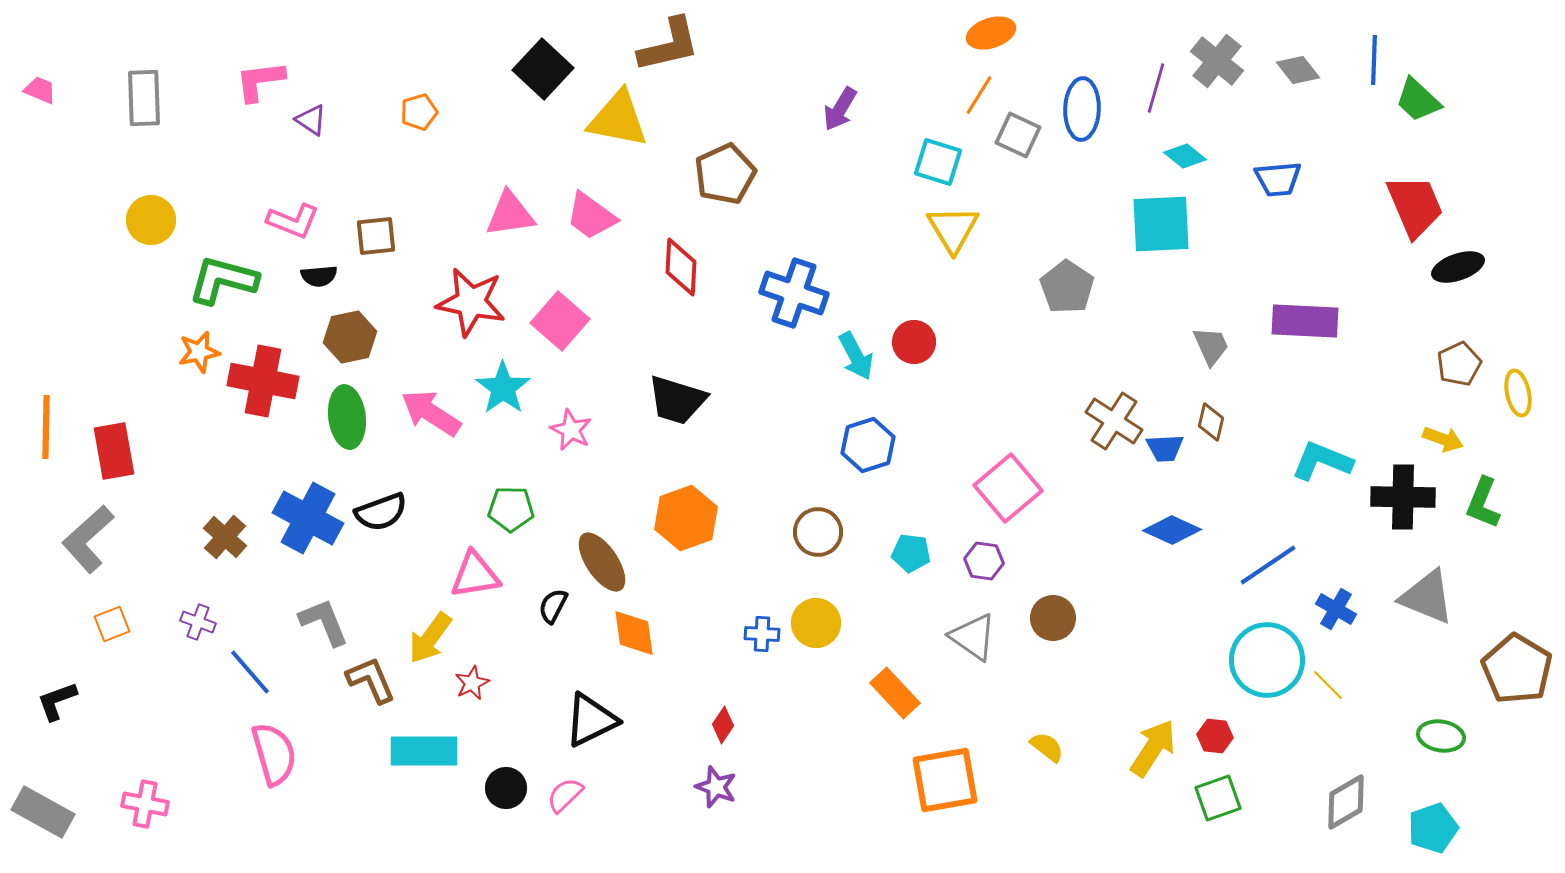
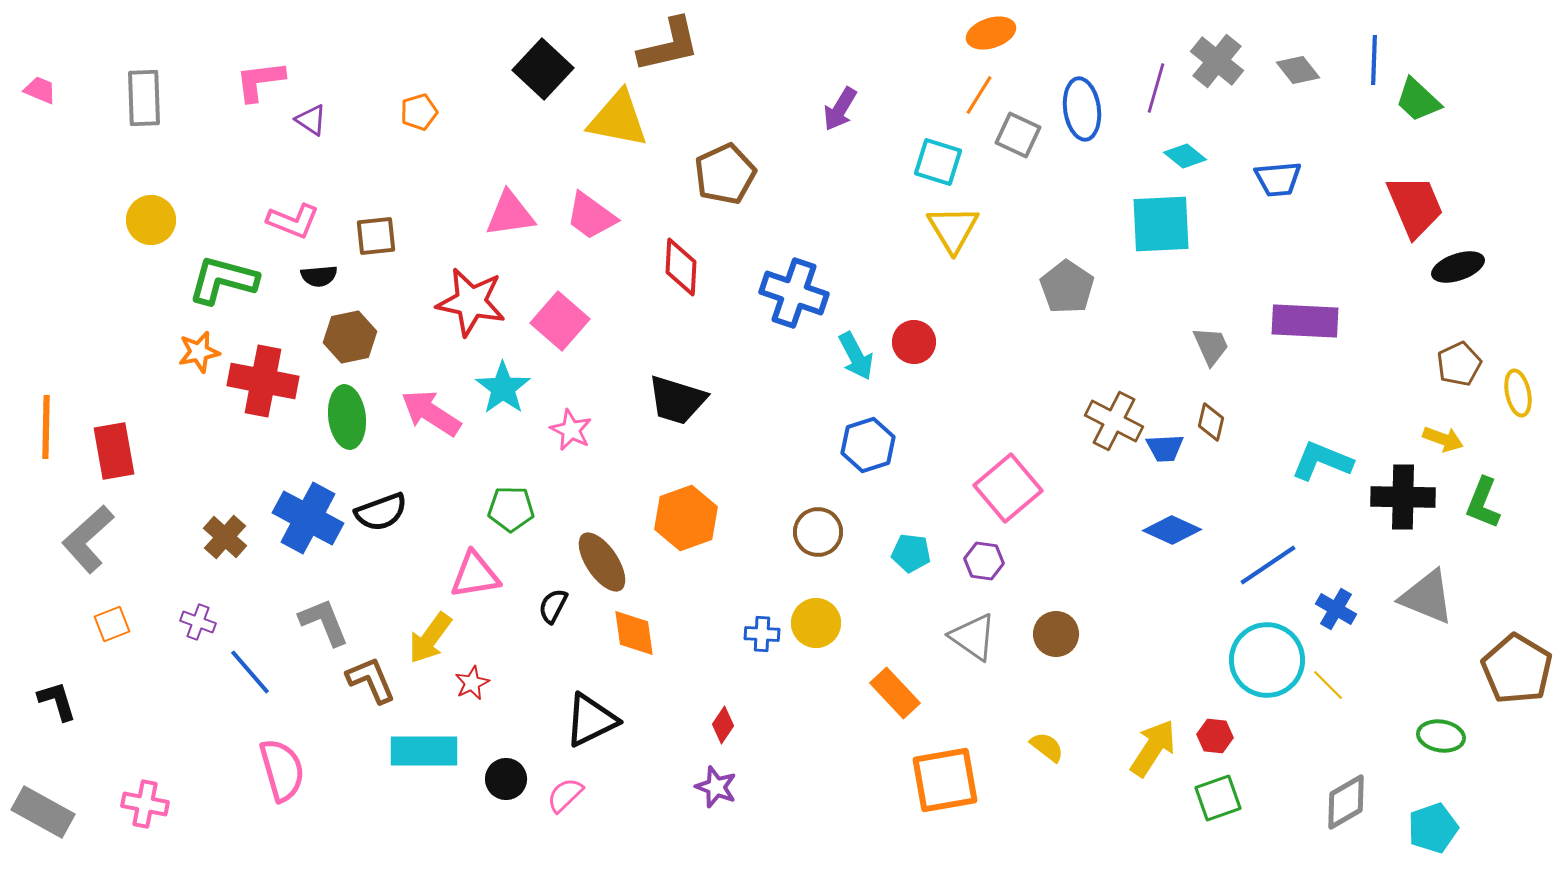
blue ellipse at (1082, 109): rotated 10 degrees counterclockwise
brown cross at (1114, 421): rotated 6 degrees counterclockwise
brown circle at (1053, 618): moved 3 px right, 16 px down
black L-shape at (57, 701): rotated 93 degrees clockwise
pink semicircle at (274, 754): moved 8 px right, 16 px down
black circle at (506, 788): moved 9 px up
